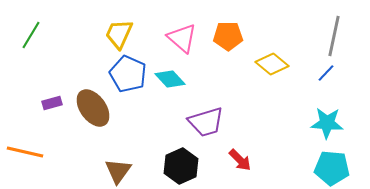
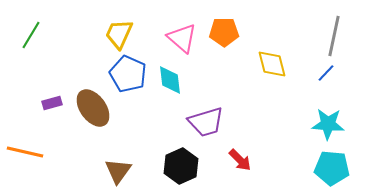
orange pentagon: moved 4 px left, 4 px up
yellow diamond: rotated 36 degrees clockwise
cyan diamond: moved 1 px down; rotated 36 degrees clockwise
cyan star: moved 1 px right, 1 px down
